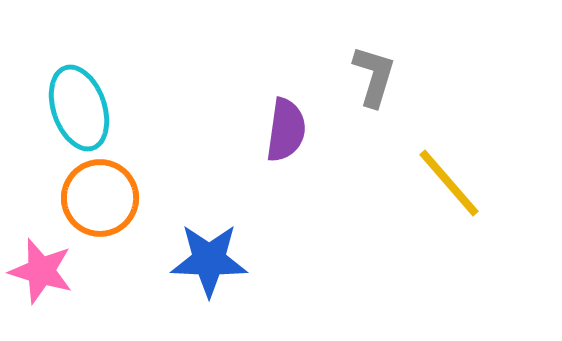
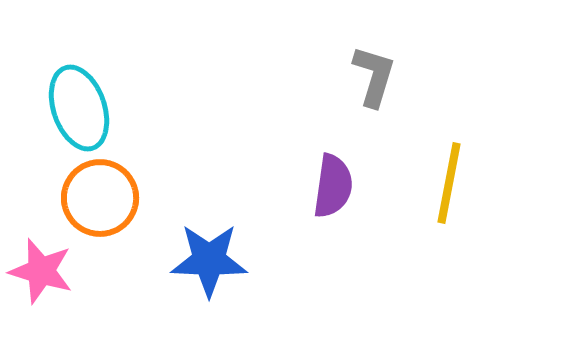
purple semicircle: moved 47 px right, 56 px down
yellow line: rotated 52 degrees clockwise
